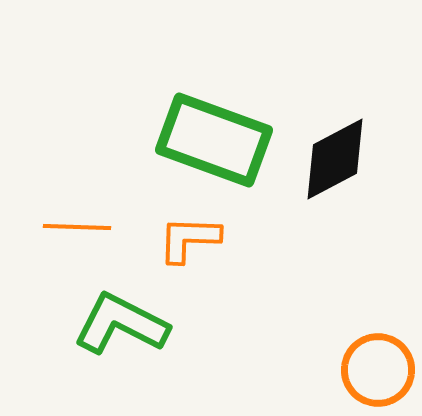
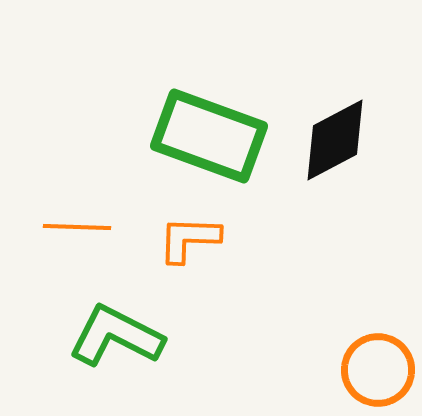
green rectangle: moved 5 px left, 4 px up
black diamond: moved 19 px up
green L-shape: moved 5 px left, 12 px down
